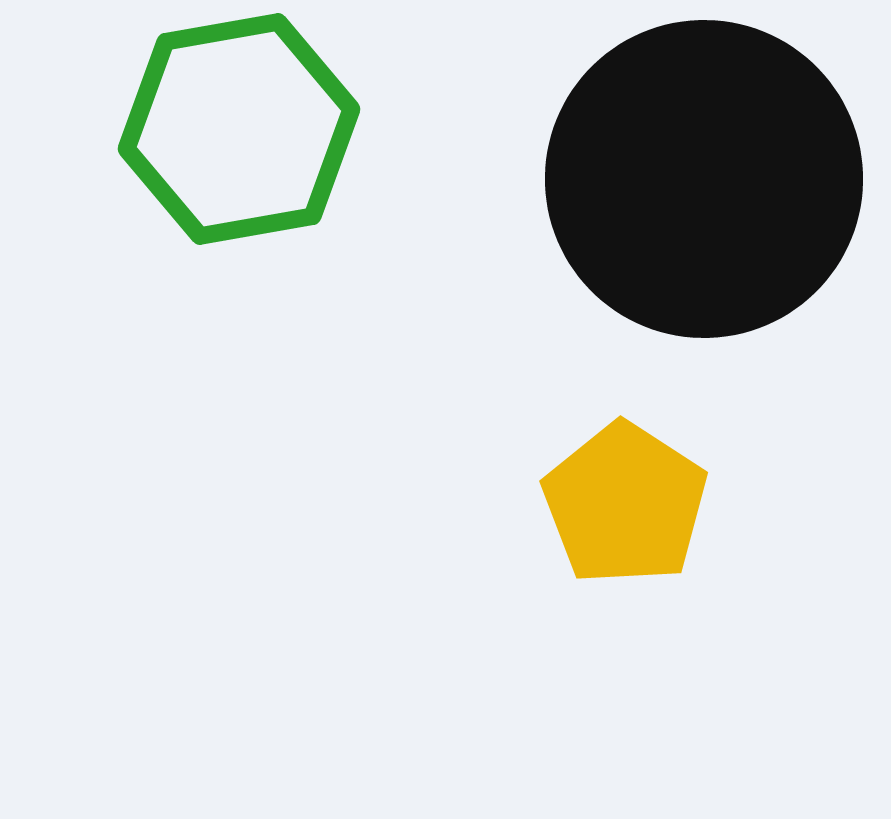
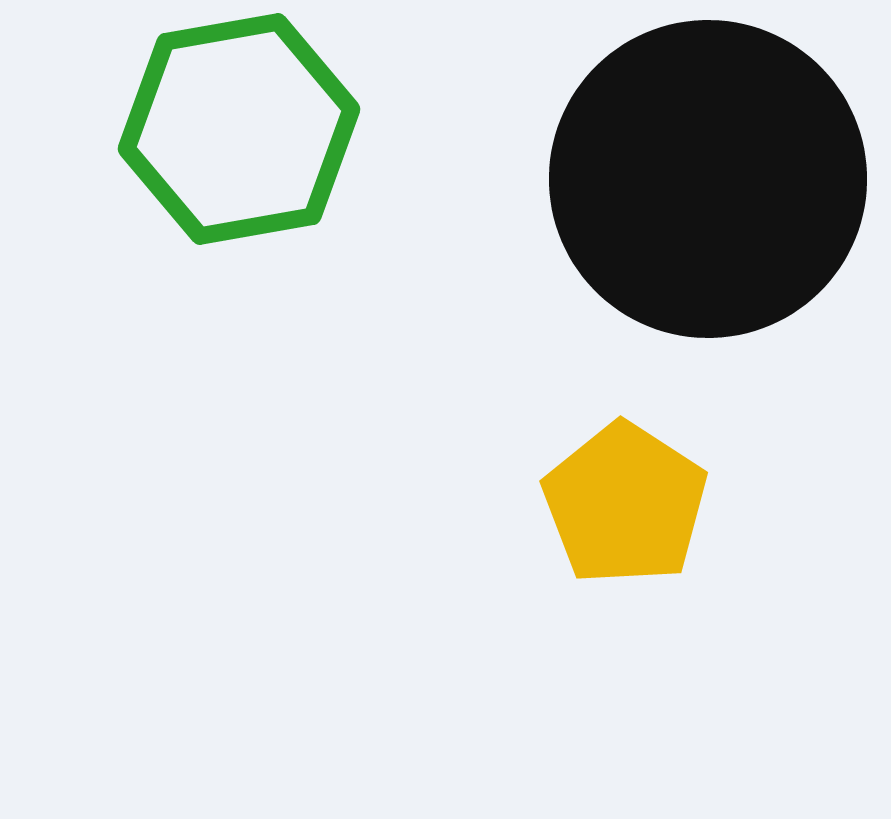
black circle: moved 4 px right
